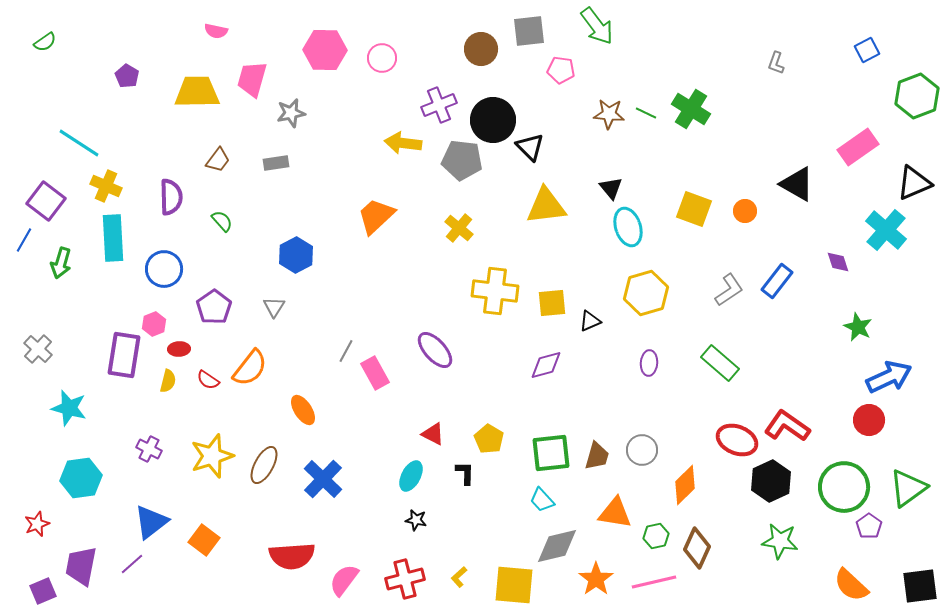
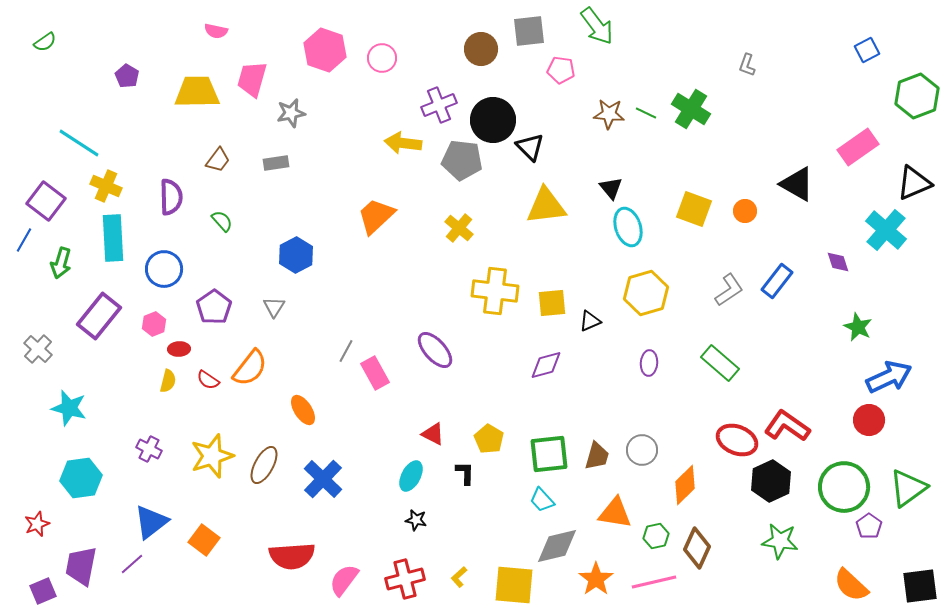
pink hexagon at (325, 50): rotated 18 degrees clockwise
gray L-shape at (776, 63): moved 29 px left, 2 px down
purple rectangle at (124, 355): moved 25 px left, 39 px up; rotated 30 degrees clockwise
green square at (551, 453): moved 2 px left, 1 px down
